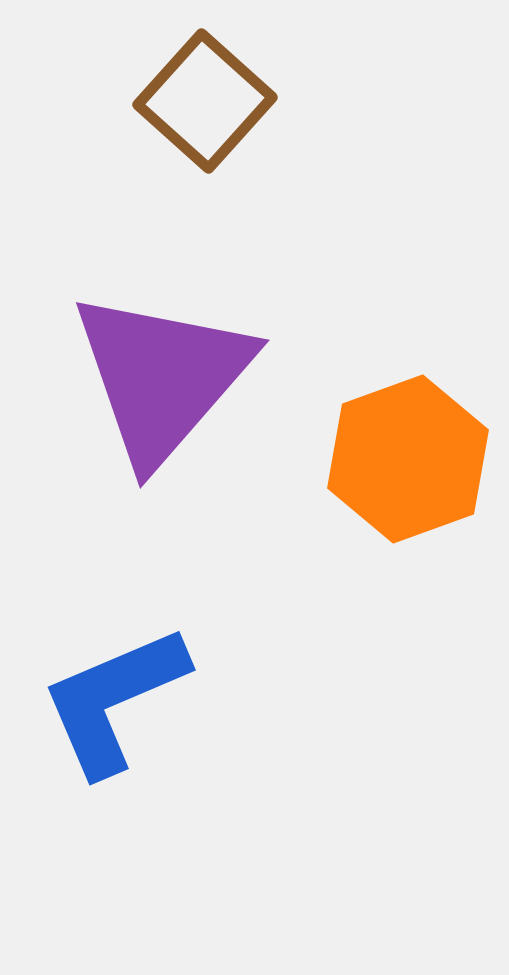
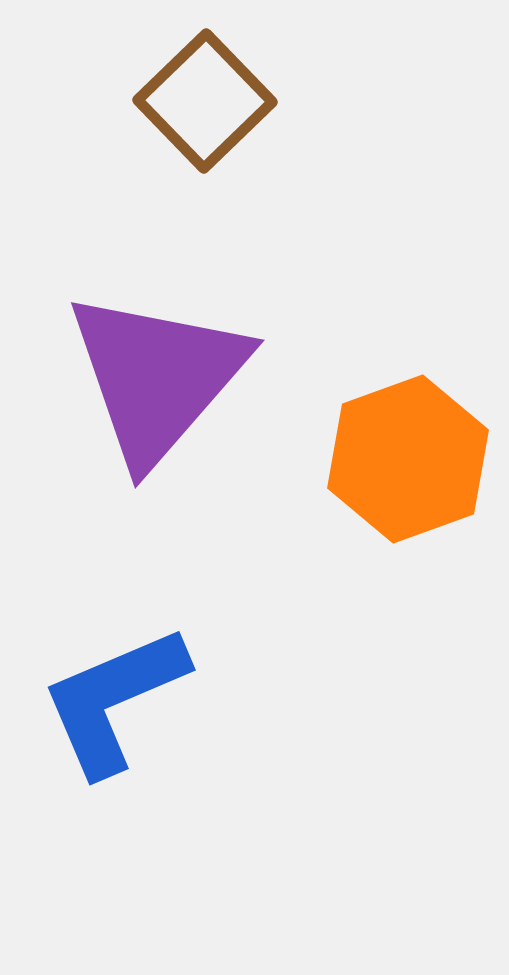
brown square: rotated 4 degrees clockwise
purple triangle: moved 5 px left
